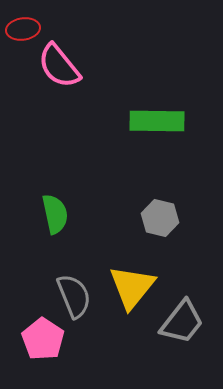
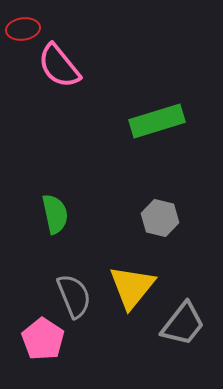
green rectangle: rotated 18 degrees counterclockwise
gray trapezoid: moved 1 px right, 2 px down
